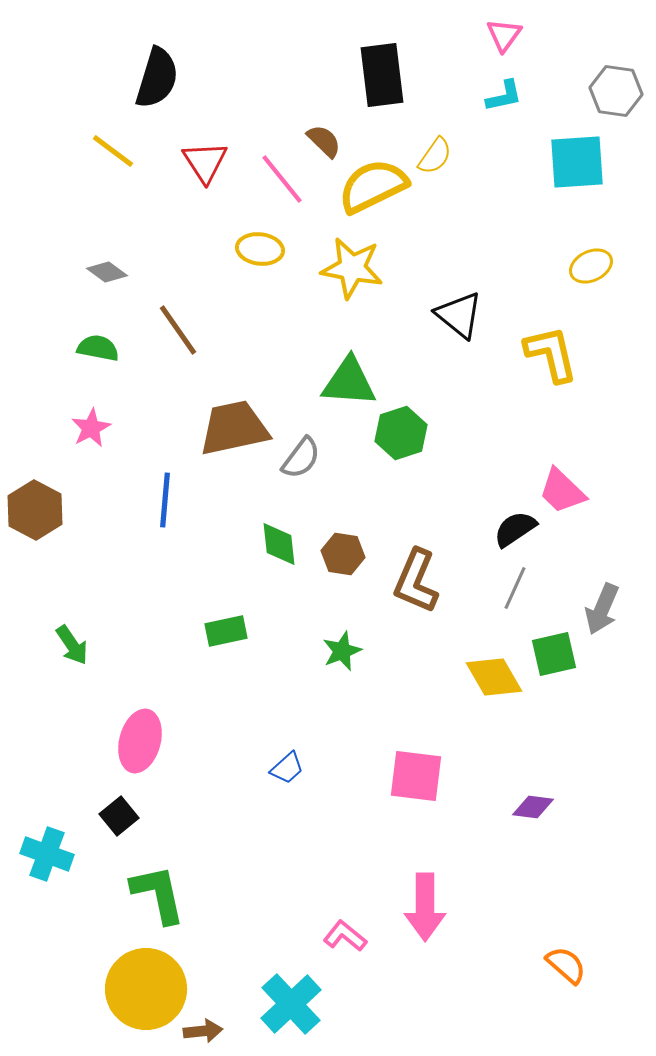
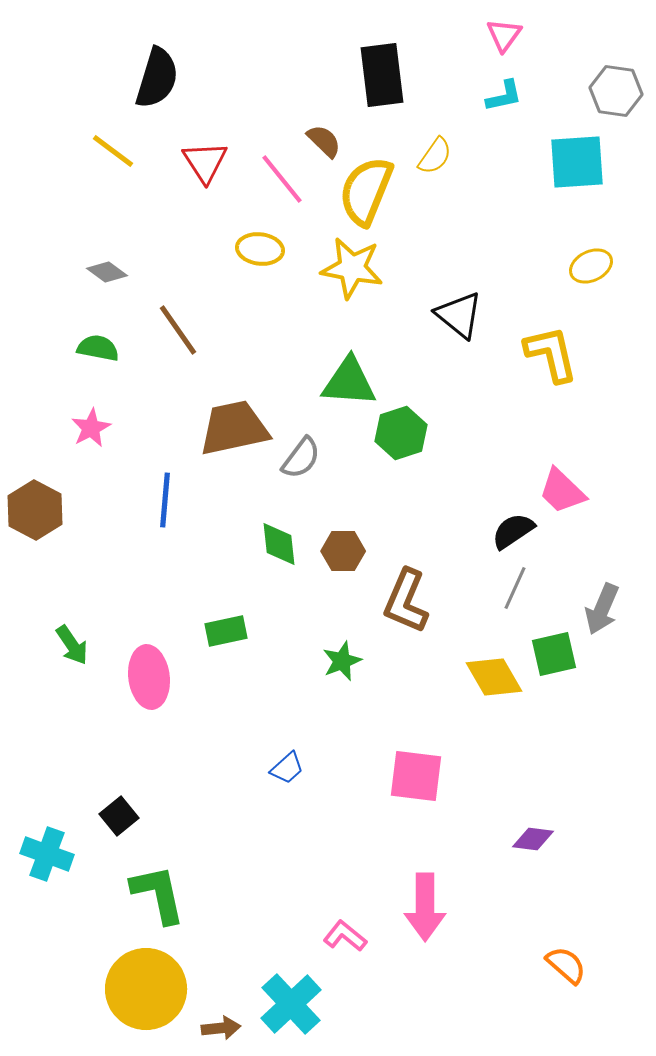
yellow semicircle at (373, 186): moved 7 px left, 5 px down; rotated 42 degrees counterclockwise
black semicircle at (515, 529): moved 2 px left, 2 px down
brown hexagon at (343, 554): moved 3 px up; rotated 9 degrees counterclockwise
brown L-shape at (416, 581): moved 10 px left, 20 px down
green star at (342, 651): moved 10 px down
pink ellipse at (140, 741): moved 9 px right, 64 px up; rotated 22 degrees counterclockwise
purple diamond at (533, 807): moved 32 px down
brown arrow at (203, 1031): moved 18 px right, 3 px up
